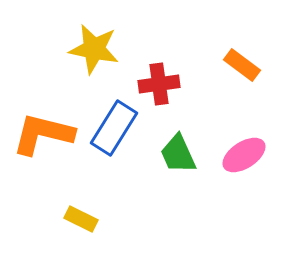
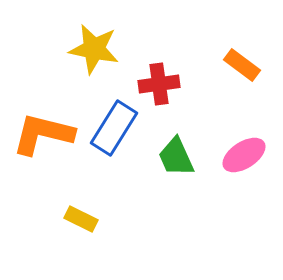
green trapezoid: moved 2 px left, 3 px down
